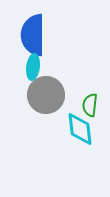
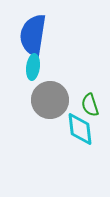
blue semicircle: rotated 9 degrees clockwise
gray circle: moved 4 px right, 5 px down
green semicircle: rotated 25 degrees counterclockwise
